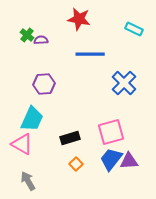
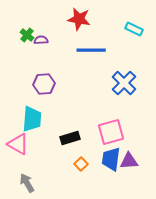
blue line: moved 1 px right, 4 px up
cyan trapezoid: rotated 20 degrees counterclockwise
pink triangle: moved 4 px left
blue trapezoid: rotated 30 degrees counterclockwise
orange square: moved 5 px right
gray arrow: moved 1 px left, 2 px down
